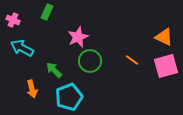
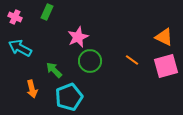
pink cross: moved 2 px right, 3 px up
cyan arrow: moved 2 px left
